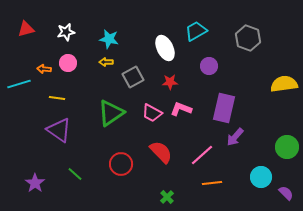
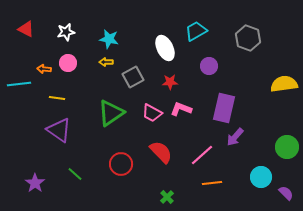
red triangle: rotated 42 degrees clockwise
cyan line: rotated 10 degrees clockwise
